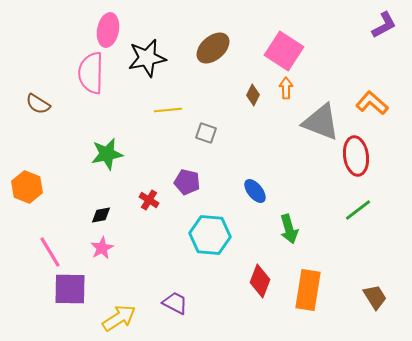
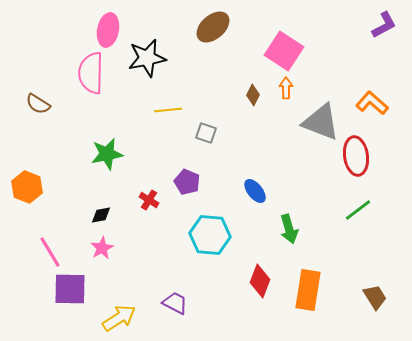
brown ellipse: moved 21 px up
purple pentagon: rotated 10 degrees clockwise
